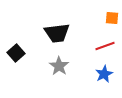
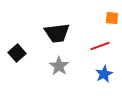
red line: moved 5 px left
black square: moved 1 px right
